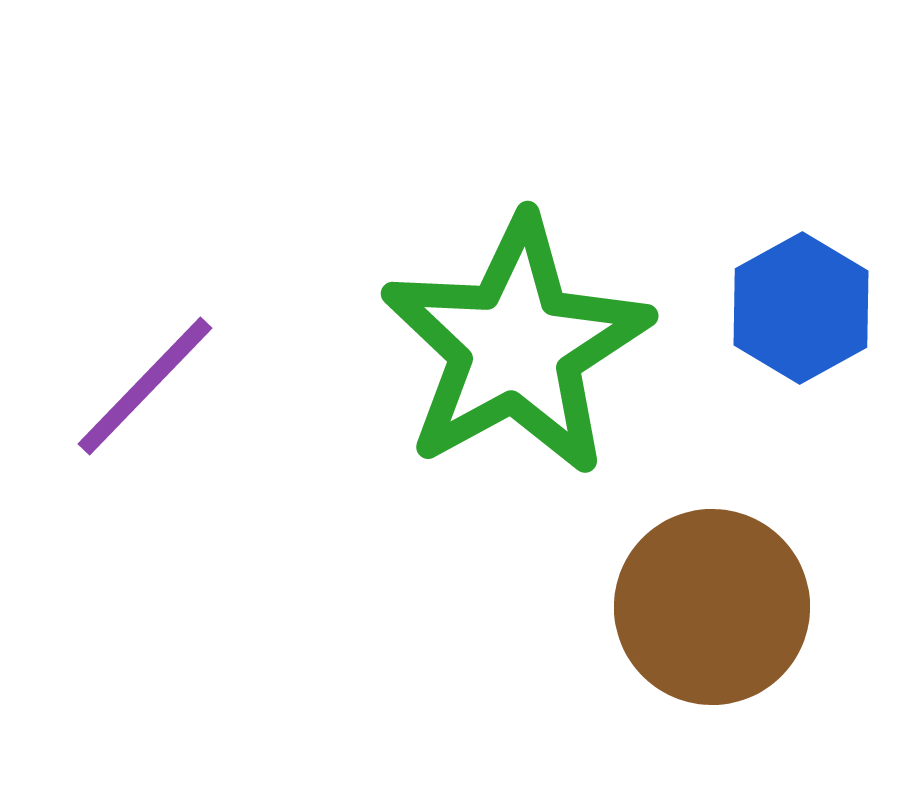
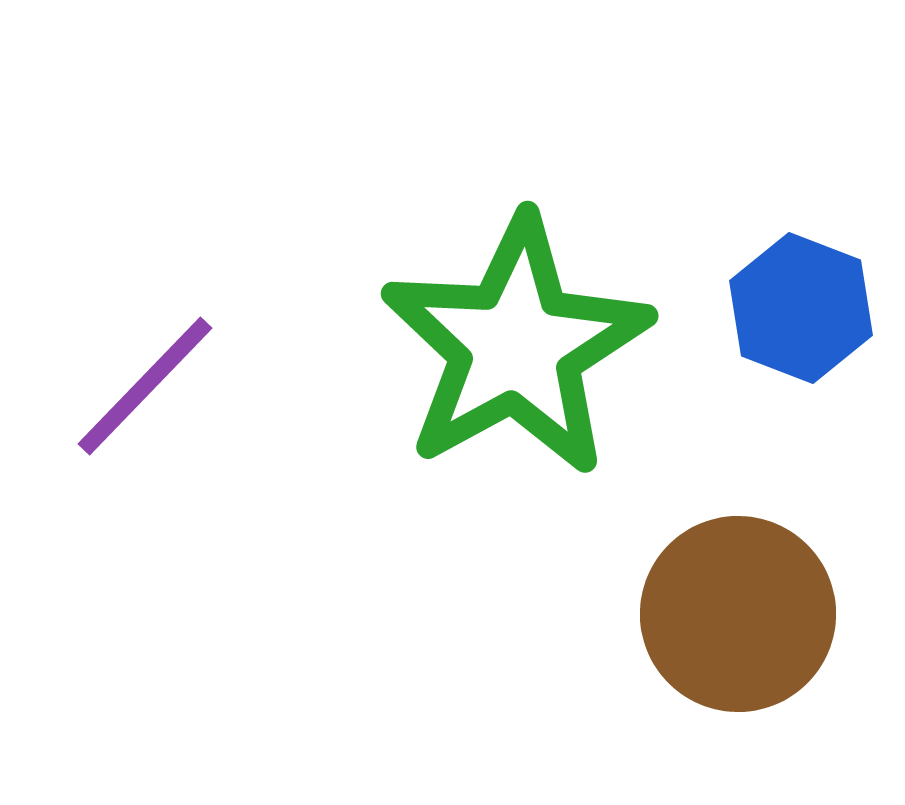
blue hexagon: rotated 10 degrees counterclockwise
brown circle: moved 26 px right, 7 px down
